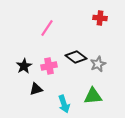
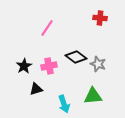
gray star: rotated 28 degrees counterclockwise
